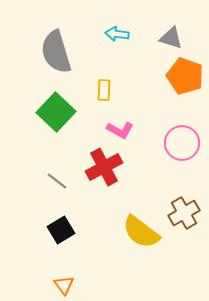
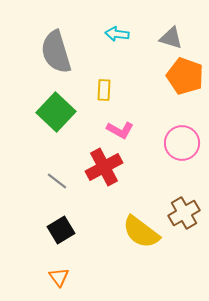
orange triangle: moved 5 px left, 8 px up
